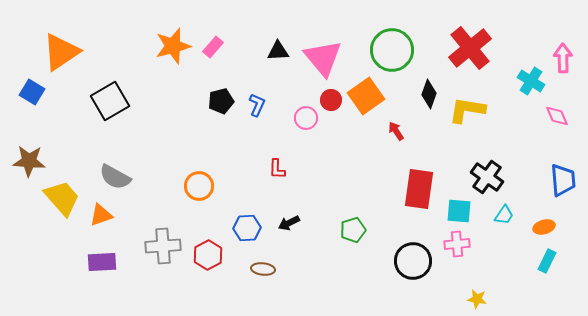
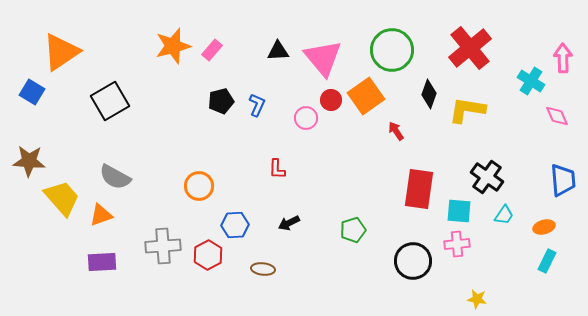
pink rectangle at (213, 47): moved 1 px left, 3 px down
blue hexagon at (247, 228): moved 12 px left, 3 px up
